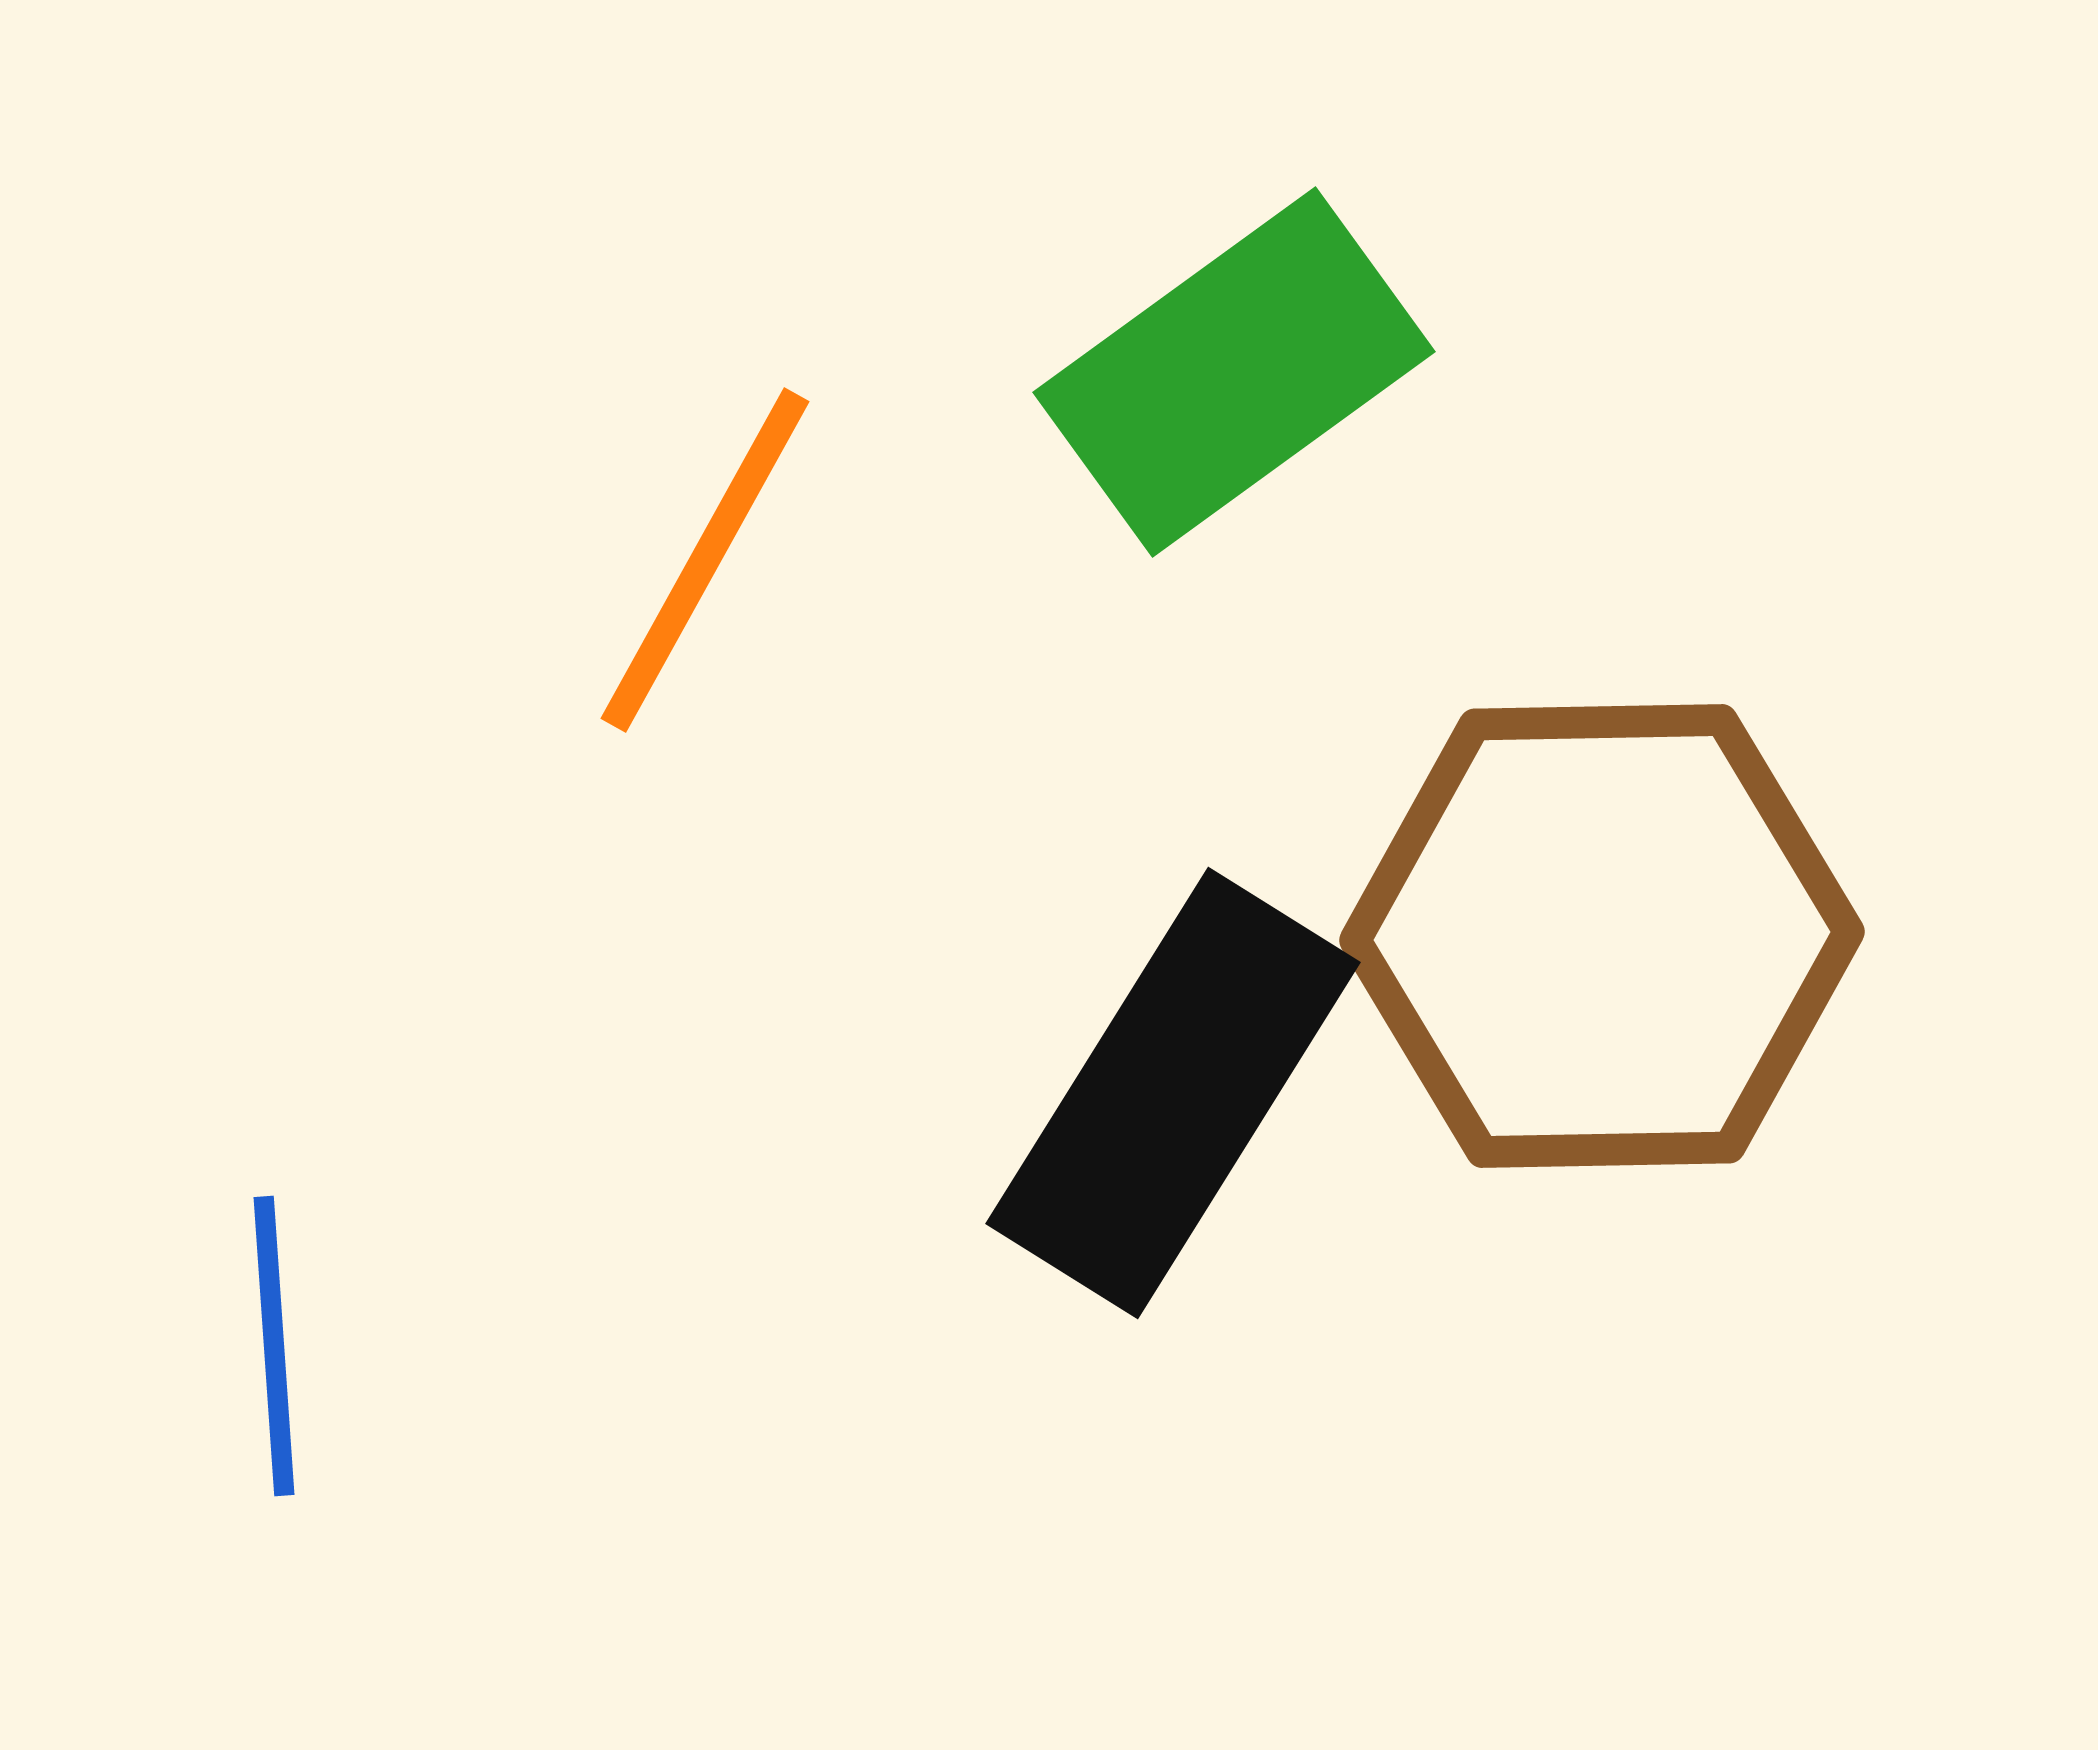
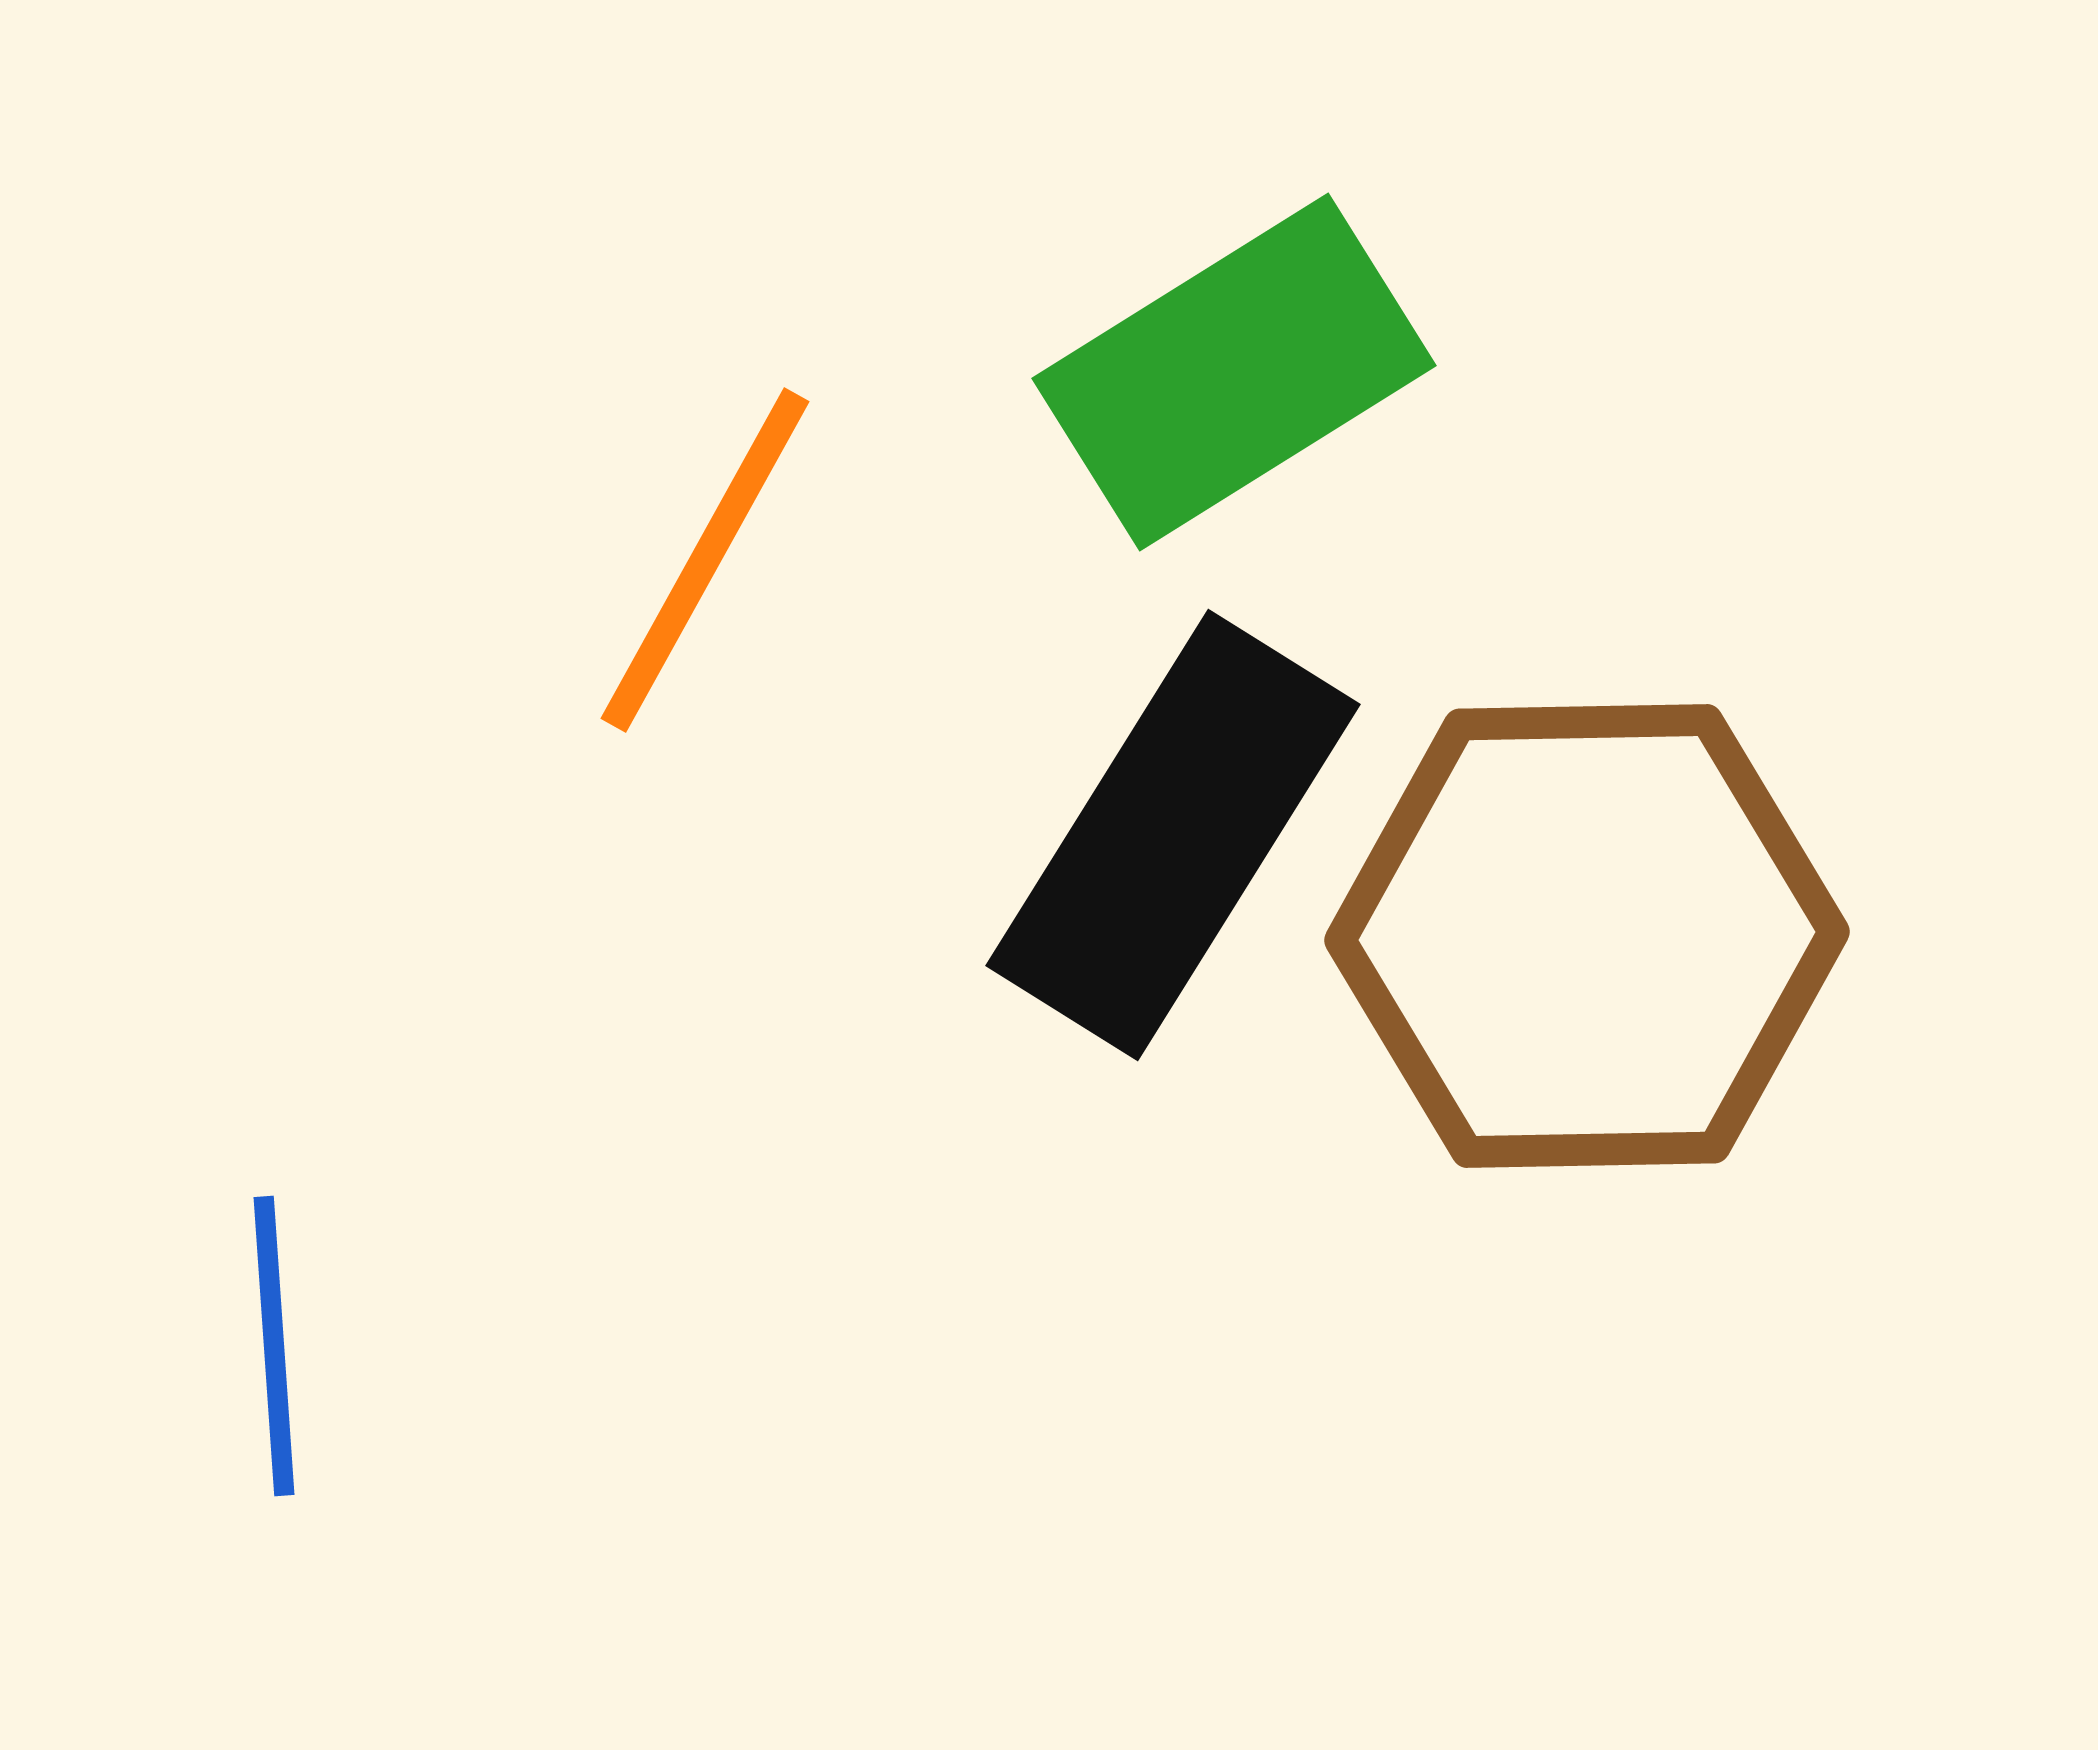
green rectangle: rotated 4 degrees clockwise
brown hexagon: moved 15 px left
black rectangle: moved 258 px up
